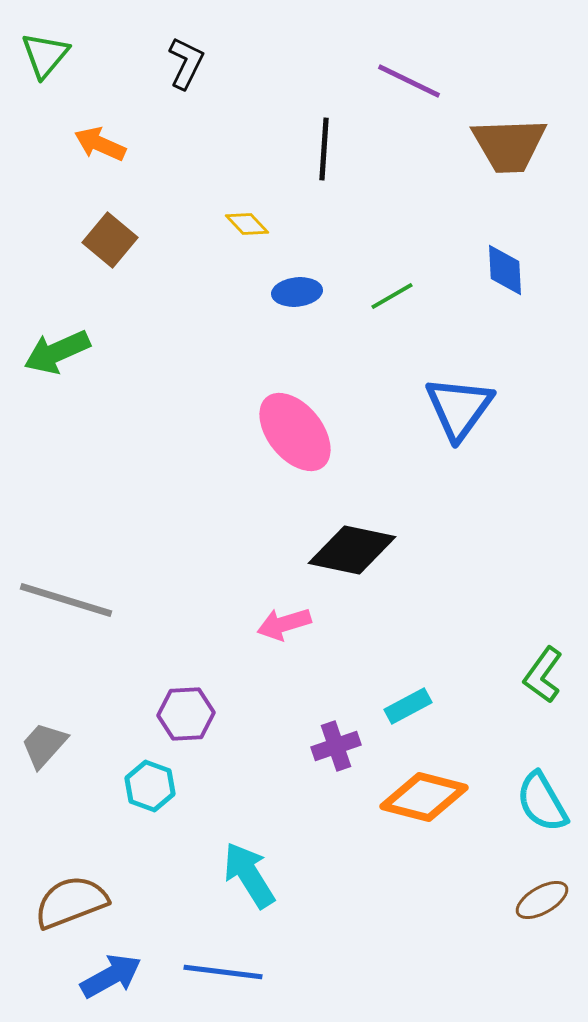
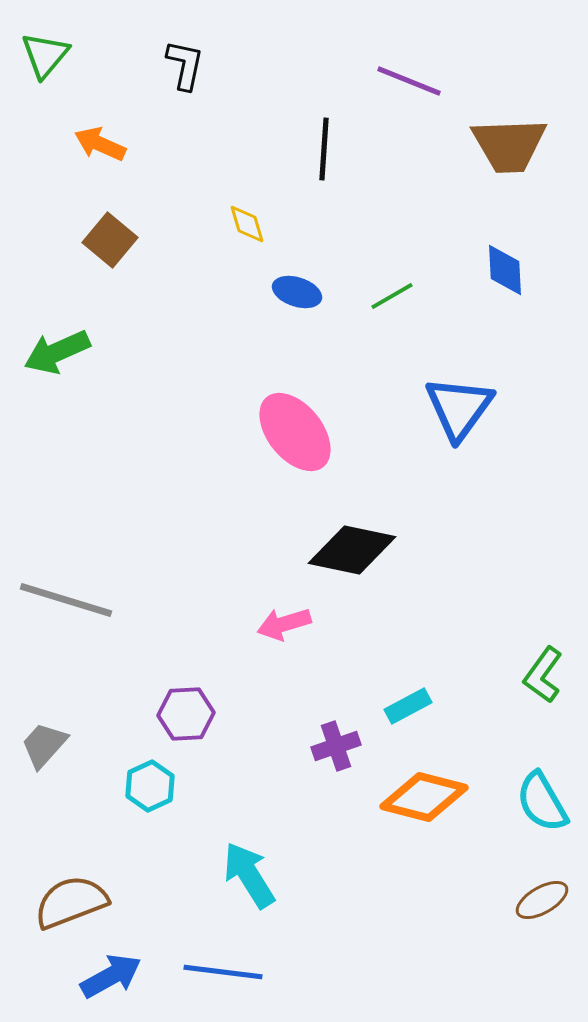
black L-shape: moved 1 px left, 2 px down; rotated 14 degrees counterclockwise
purple line: rotated 4 degrees counterclockwise
yellow diamond: rotated 27 degrees clockwise
blue ellipse: rotated 24 degrees clockwise
cyan hexagon: rotated 15 degrees clockwise
